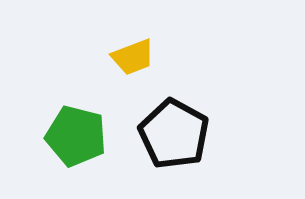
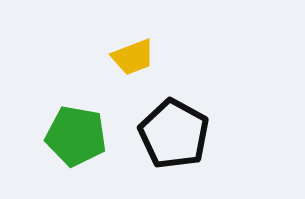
green pentagon: rotated 4 degrees counterclockwise
